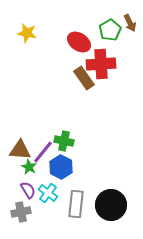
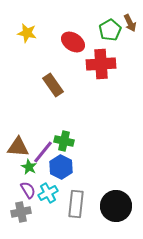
red ellipse: moved 6 px left
brown rectangle: moved 31 px left, 7 px down
brown triangle: moved 2 px left, 3 px up
cyan cross: rotated 24 degrees clockwise
black circle: moved 5 px right, 1 px down
